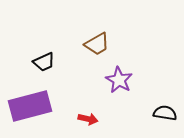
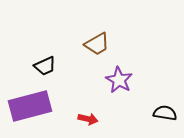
black trapezoid: moved 1 px right, 4 px down
